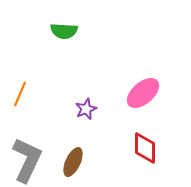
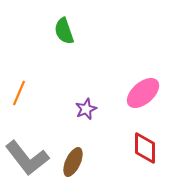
green semicircle: rotated 68 degrees clockwise
orange line: moved 1 px left, 1 px up
gray L-shape: moved 2 px up; rotated 117 degrees clockwise
